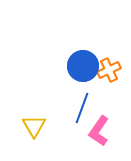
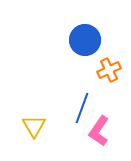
blue circle: moved 2 px right, 26 px up
